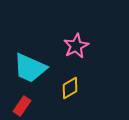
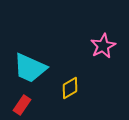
pink star: moved 27 px right
red rectangle: moved 1 px up
